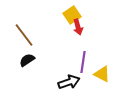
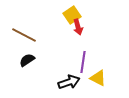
brown line: rotated 25 degrees counterclockwise
yellow triangle: moved 4 px left, 4 px down
